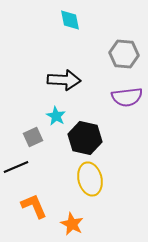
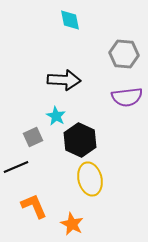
black hexagon: moved 5 px left, 2 px down; rotated 12 degrees clockwise
